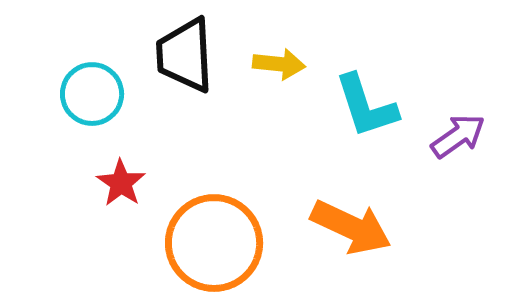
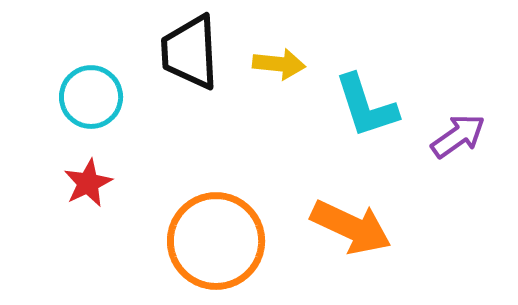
black trapezoid: moved 5 px right, 3 px up
cyan circle: moved 1 px left, 3 px down
red star: moved 33 px left; rotated 12 degrees clockwise
orange circle: moved 2 px right, 2 px up
